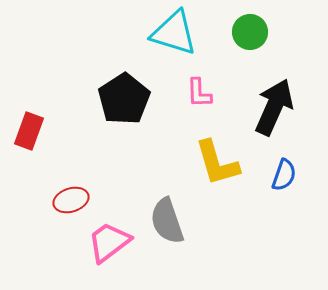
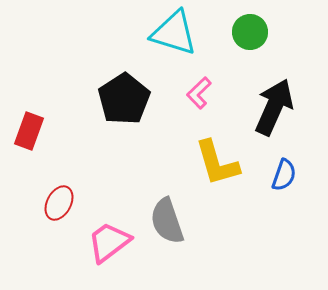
pink L-shape: rotated 48 degrees clockwise
red ellipse: moved 12 px left, 3 px down; rotated 44 degrees counterclockwise
